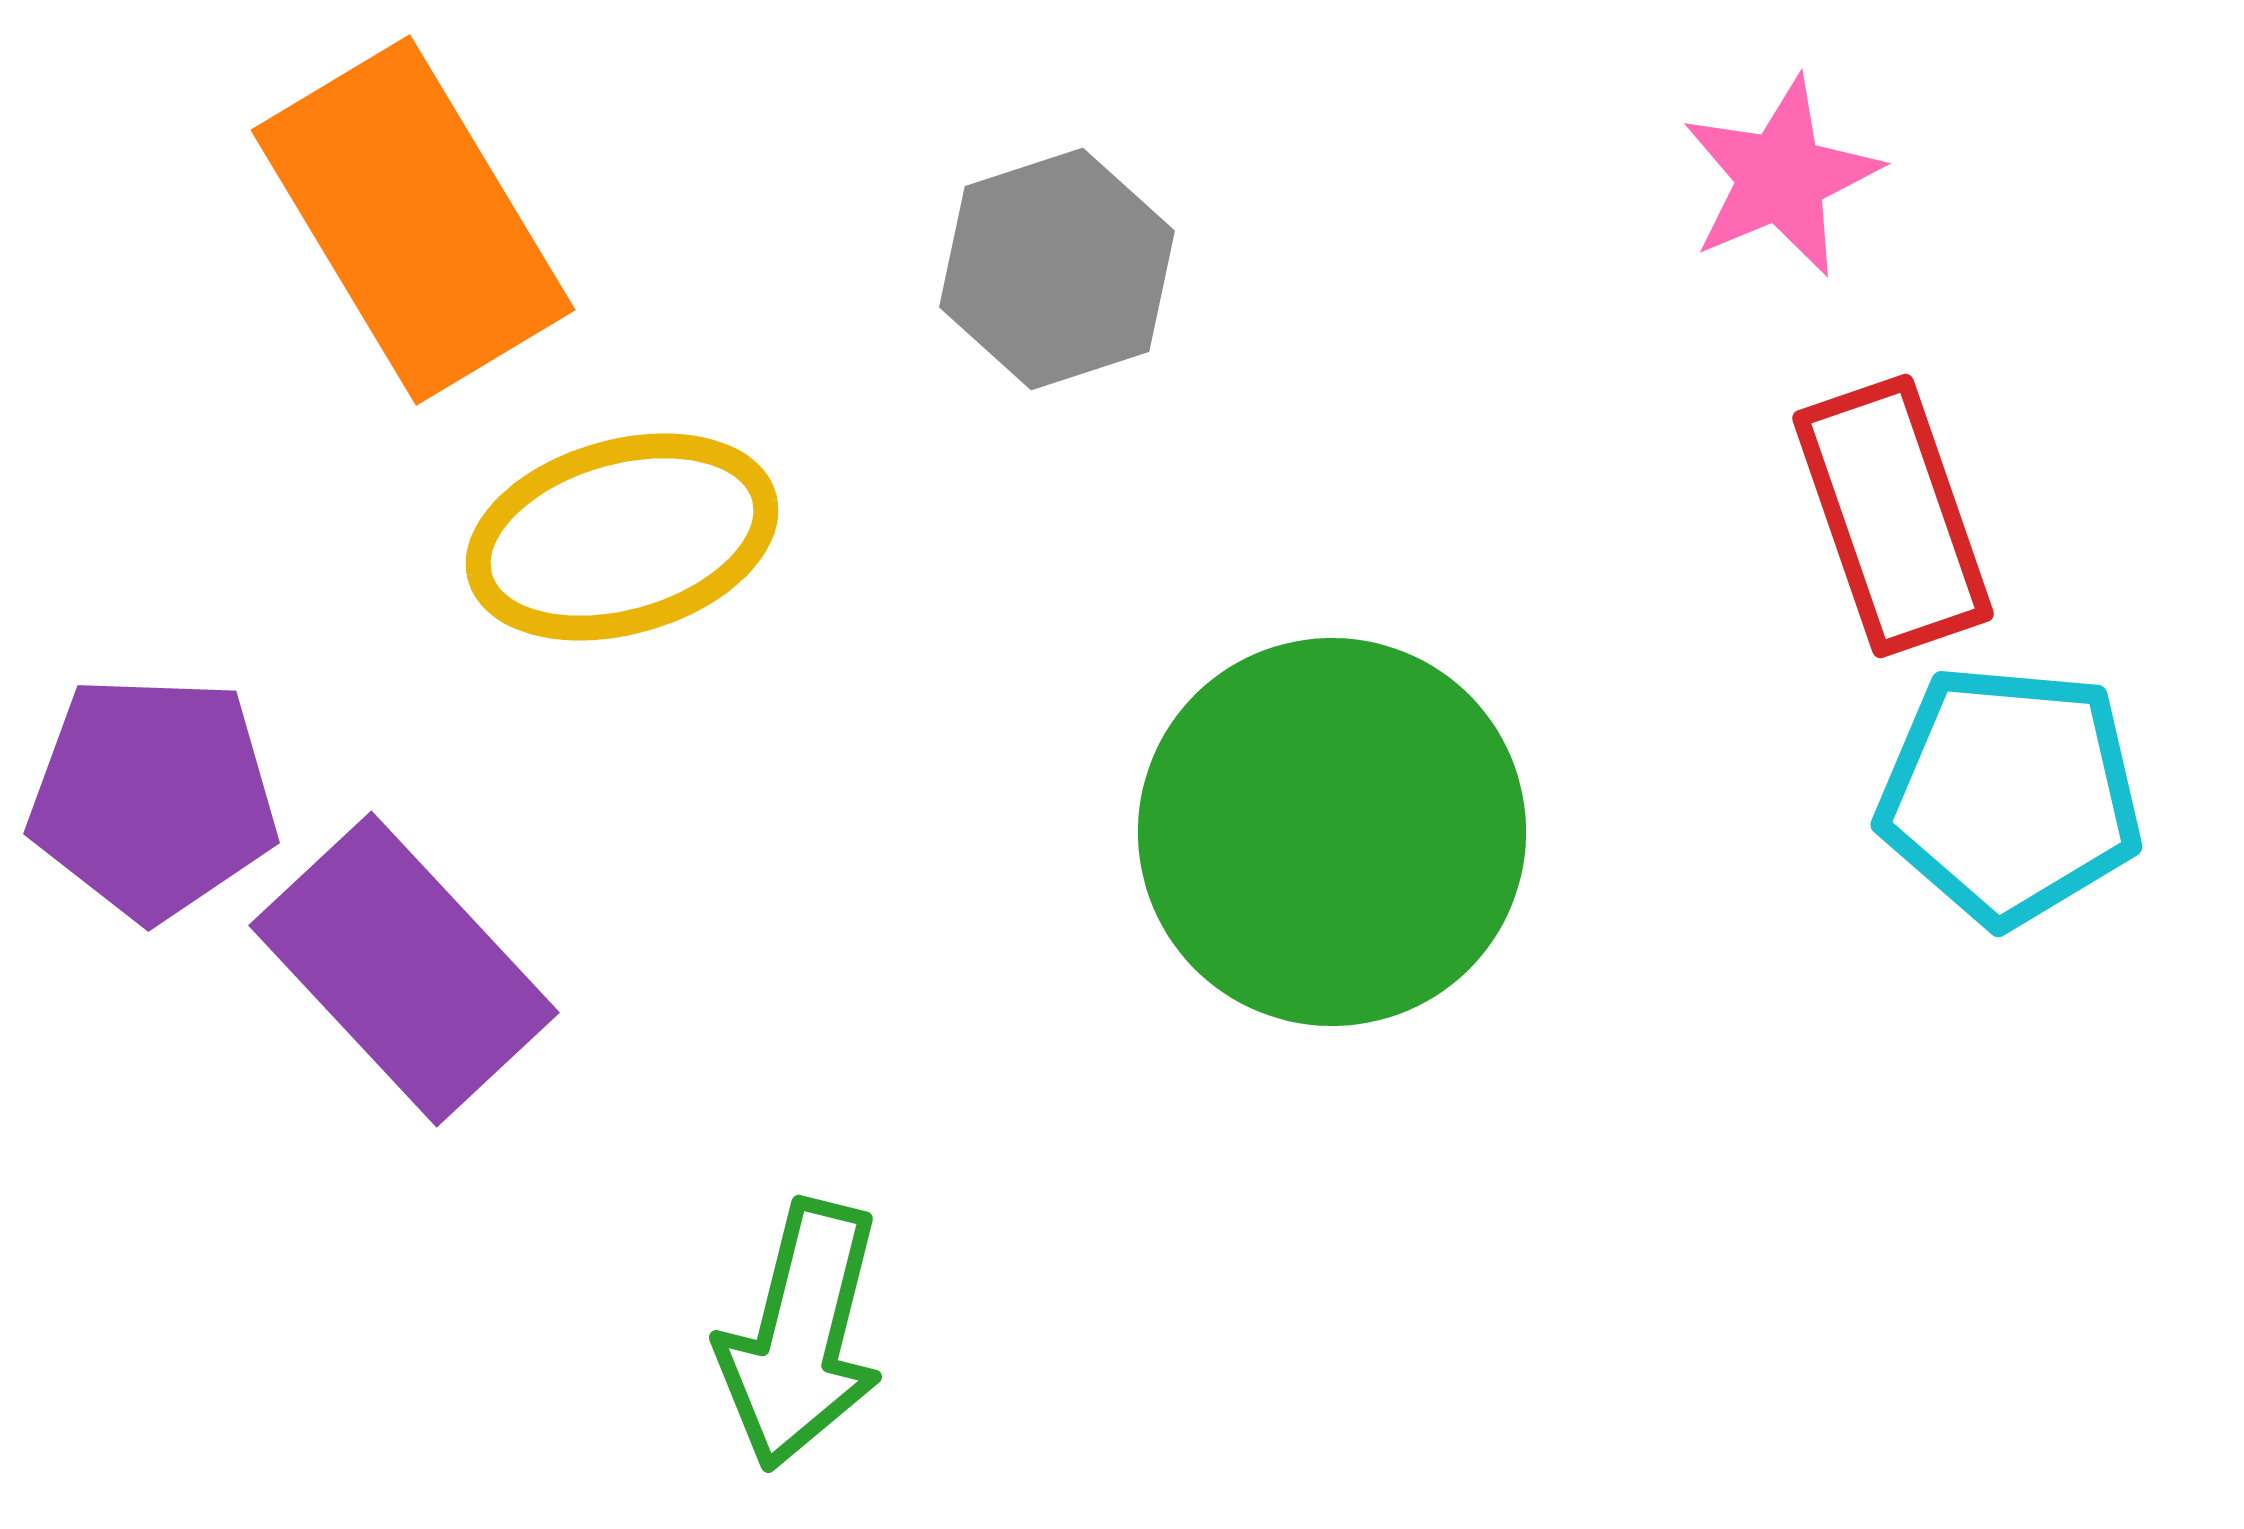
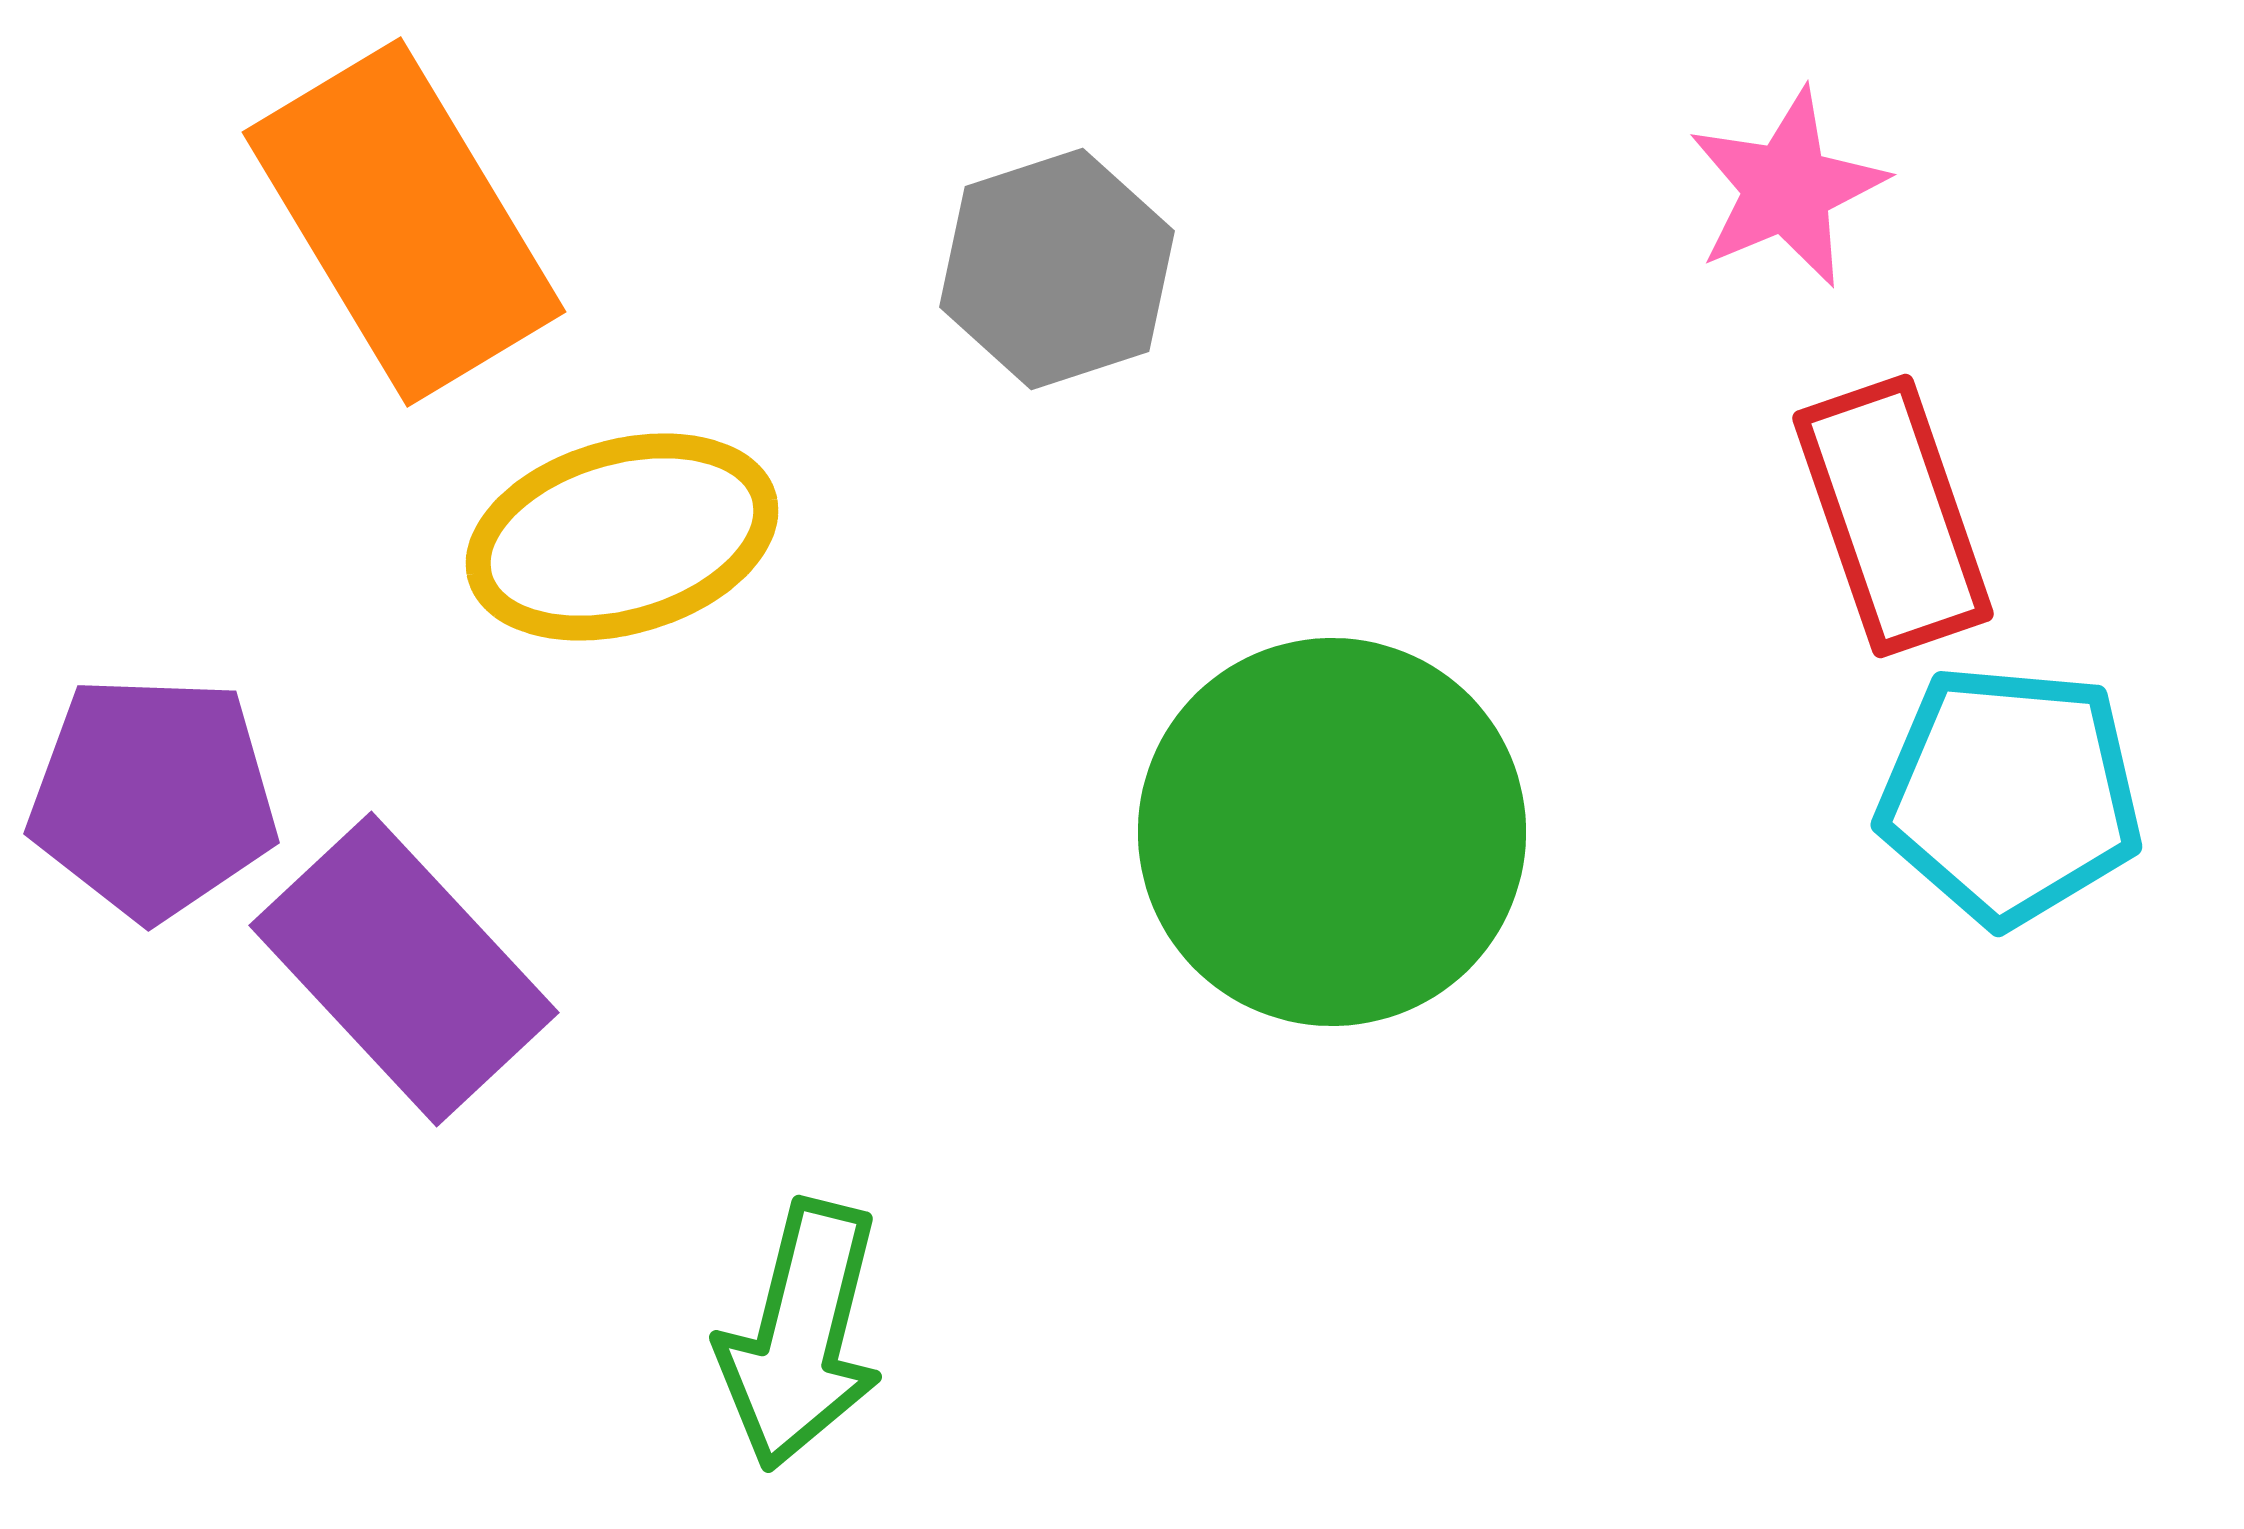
pink star: moved 6 px right, 11 px down
orange rectangle: moved 9 px left, 2 px down
